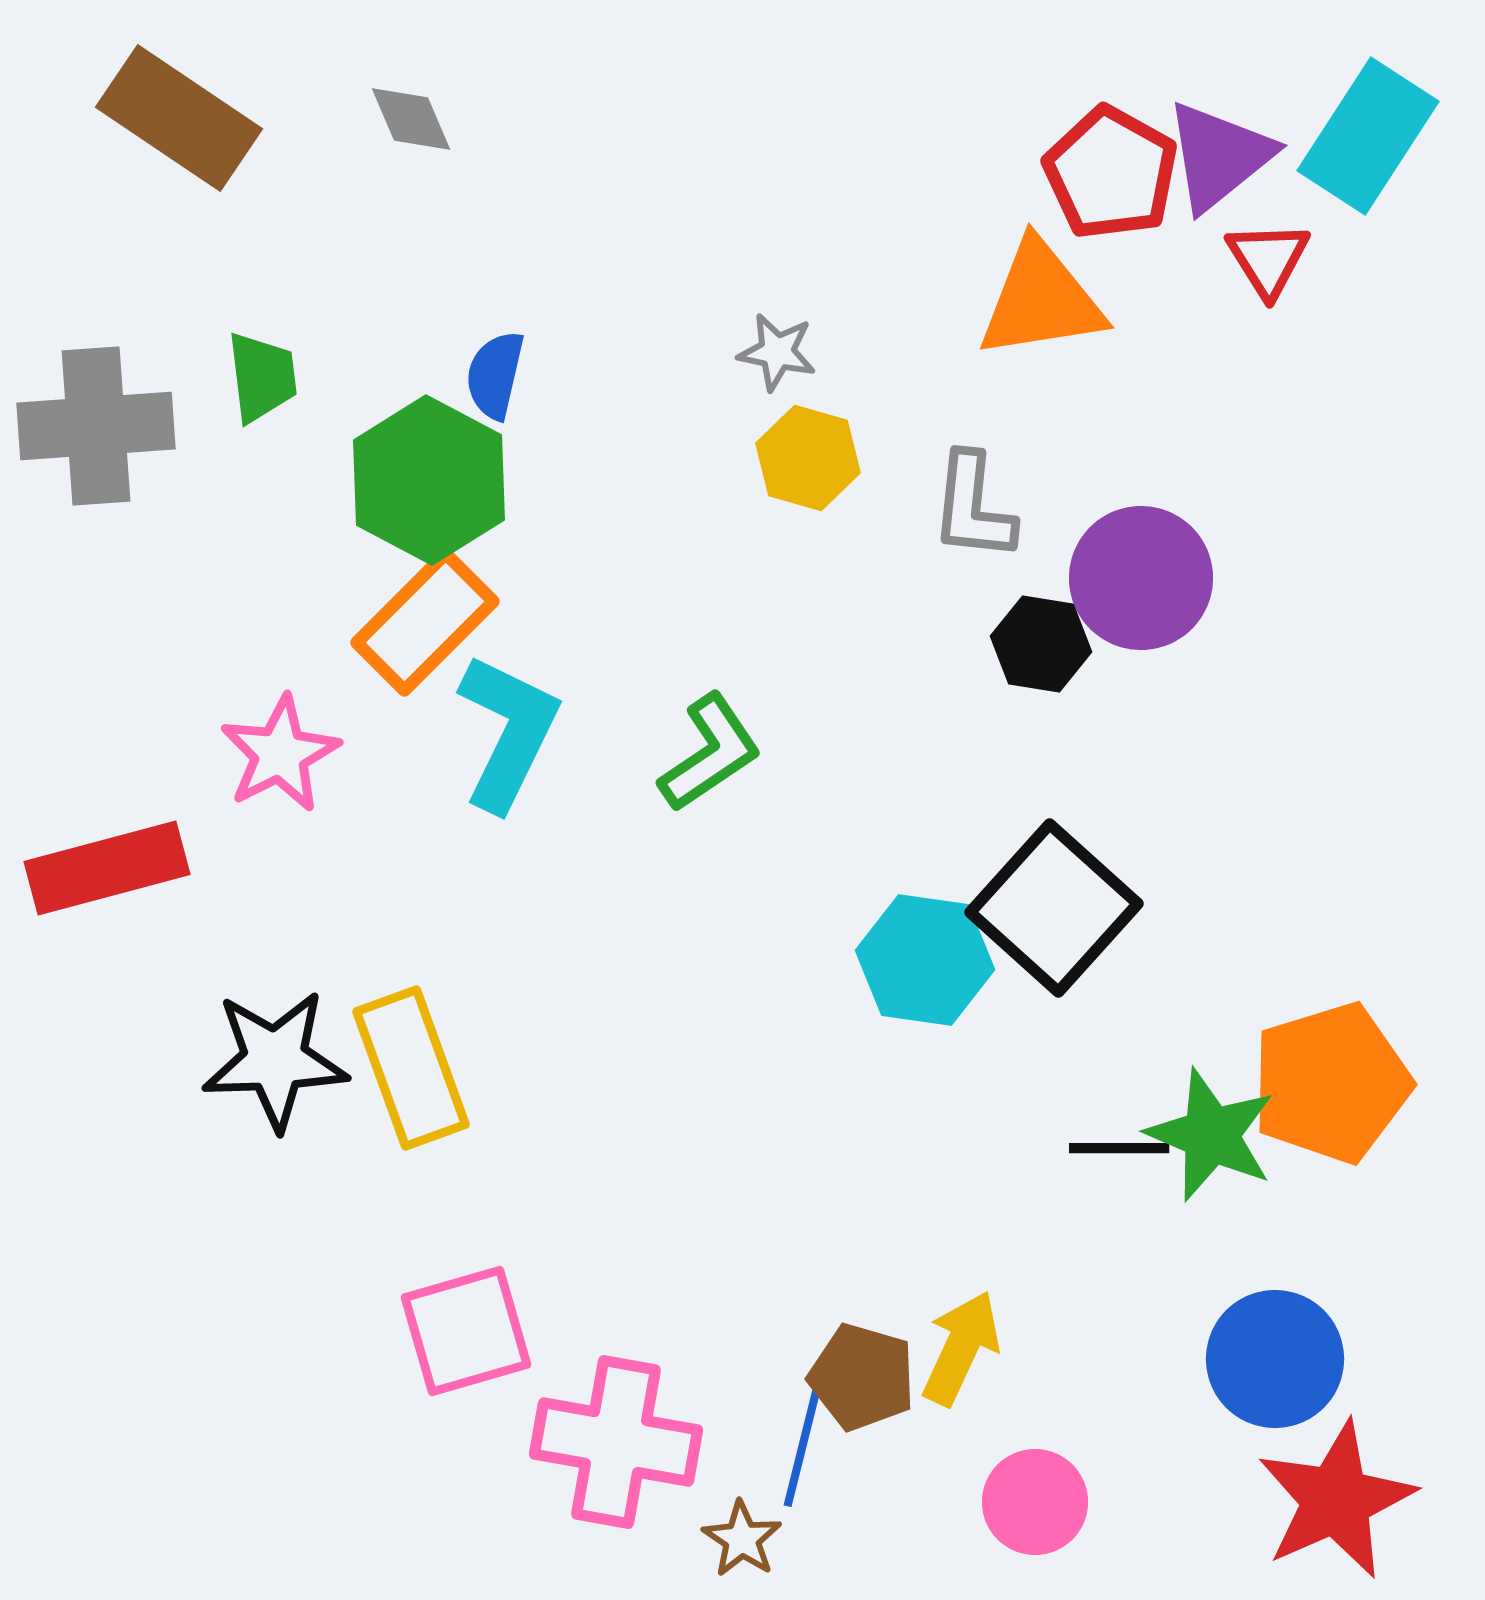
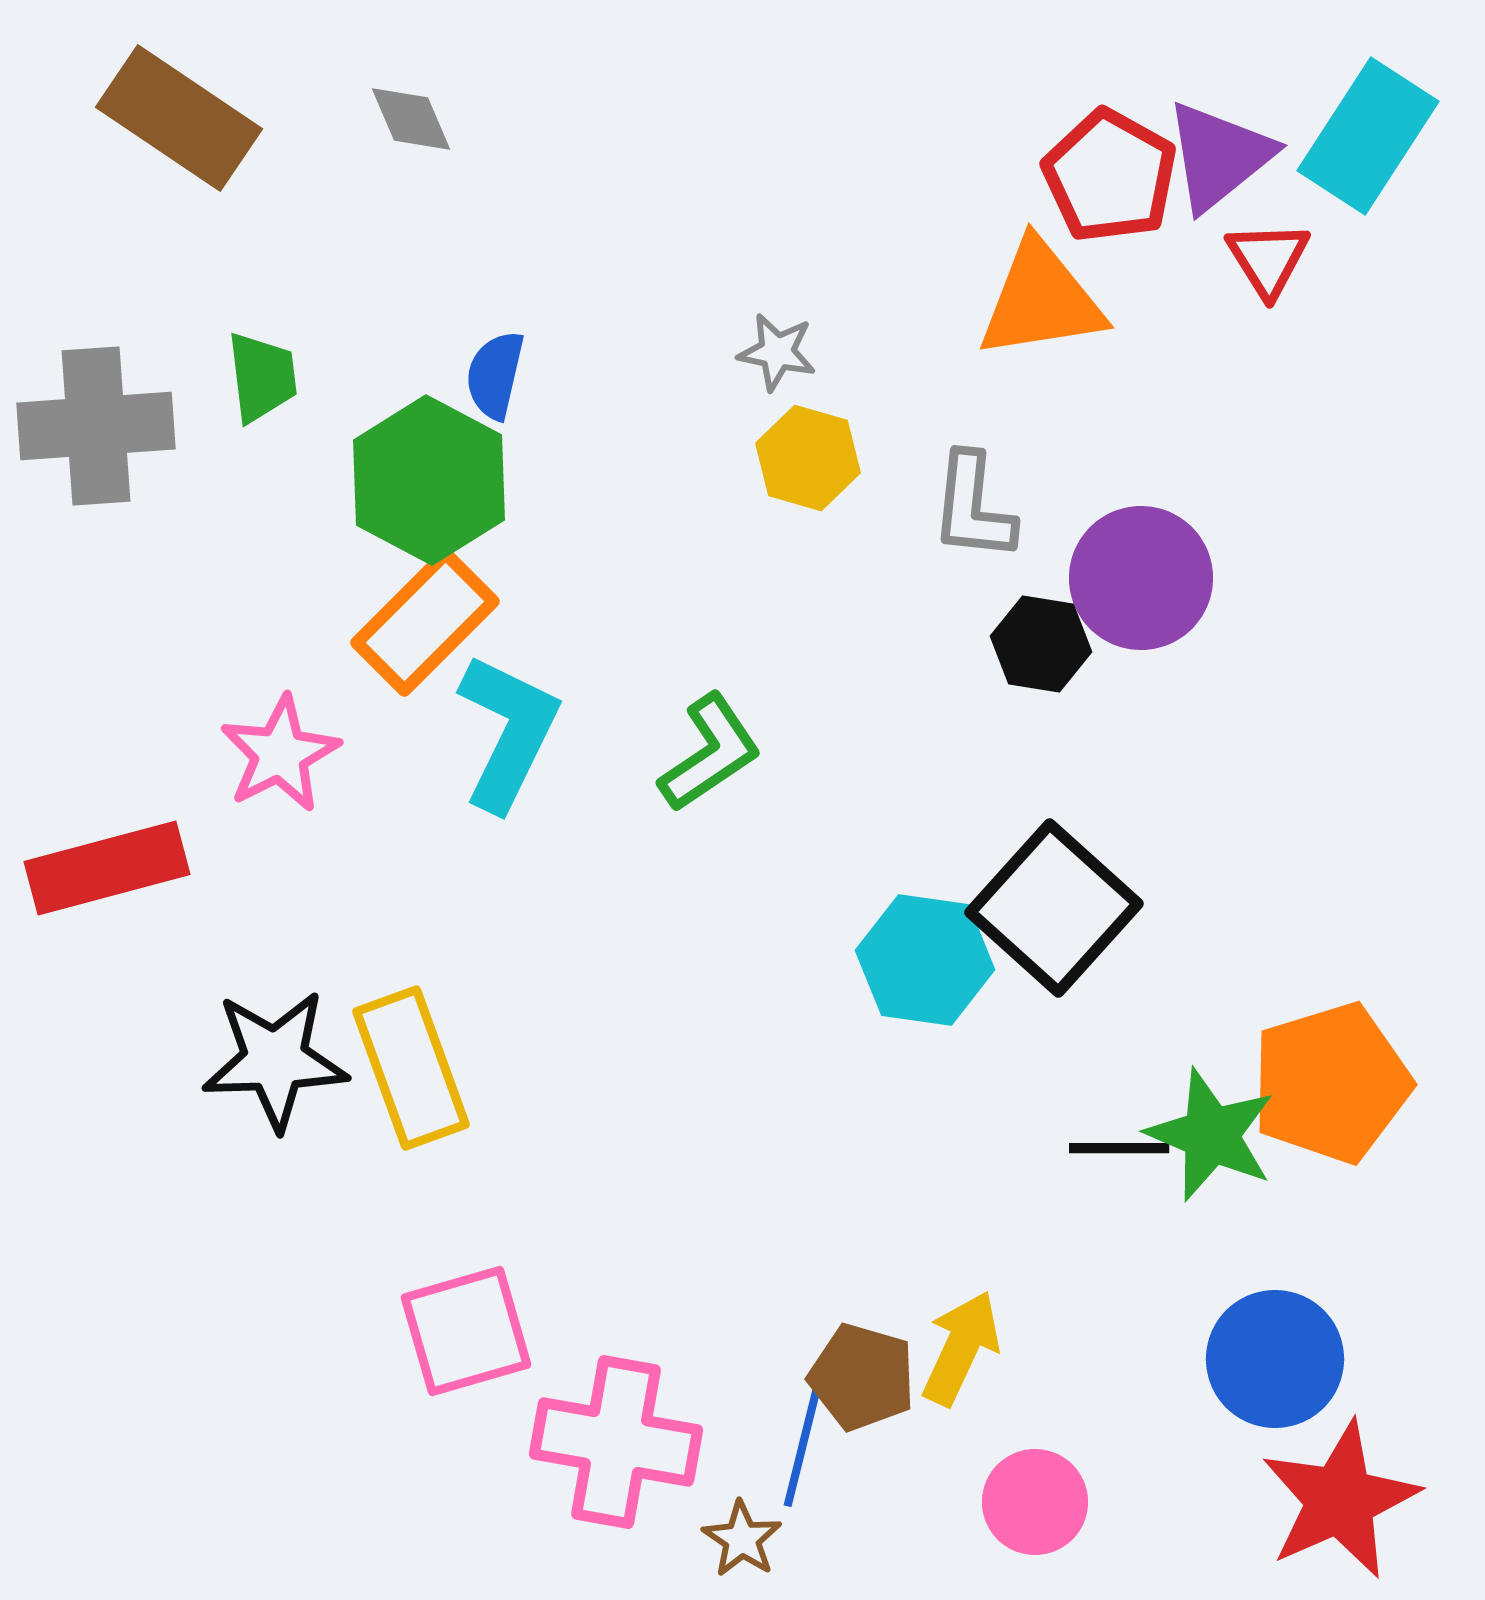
red pentagon: moved 1 px left, 3 px down
red star: moved 4 px right
